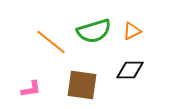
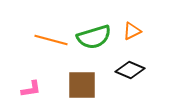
green semicircle: moved 6 px down
orange line: moved 2 px up; rotated 24 degrees counterclockwise
black diamond: rotated 24 degrees clockwise
brown square: rotated 8 degrees counterclockwise
